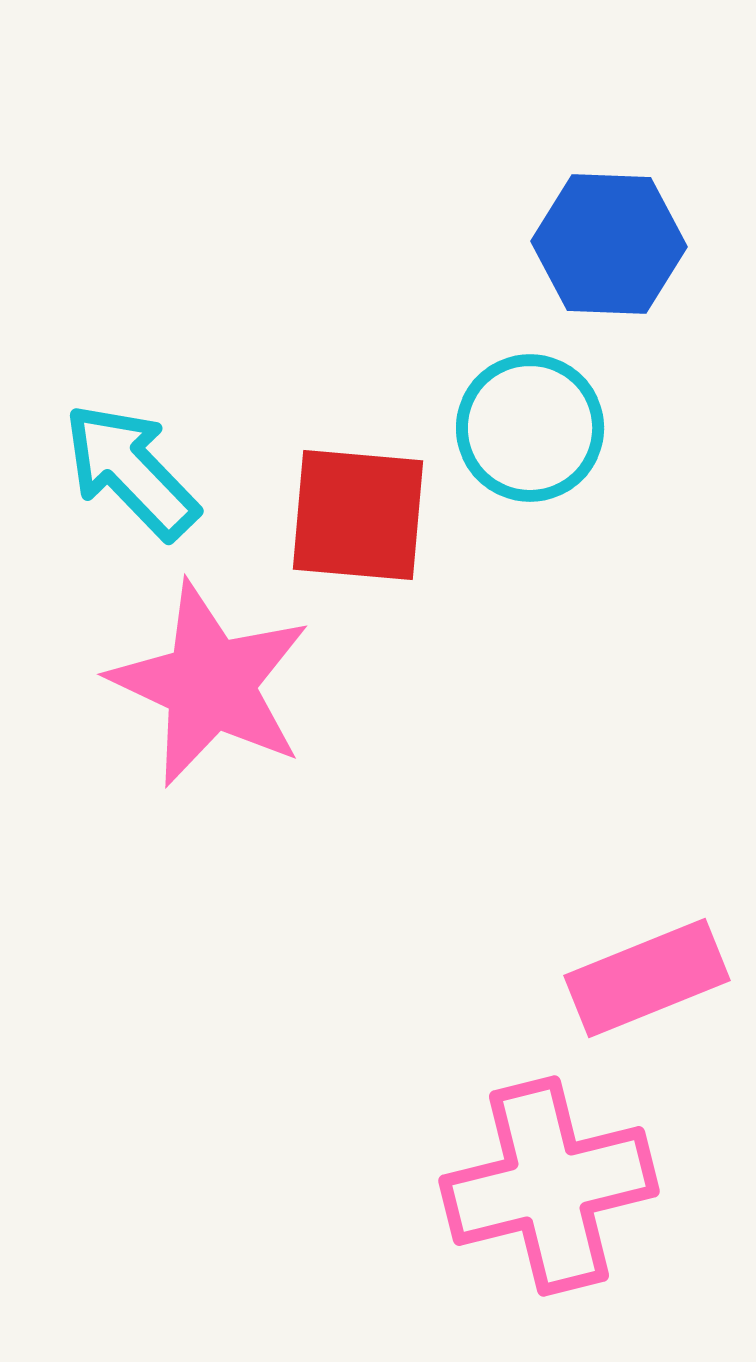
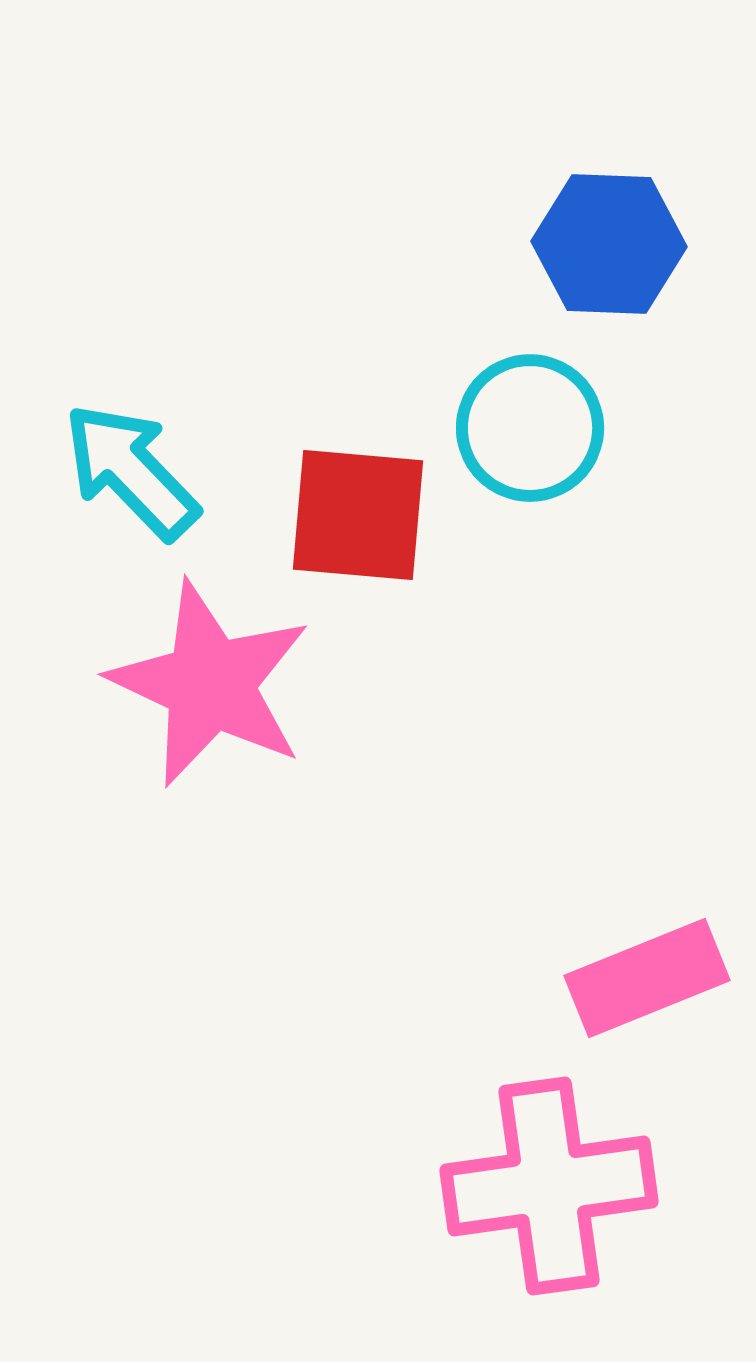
pink cross: rotated 6 degrees clockwise
